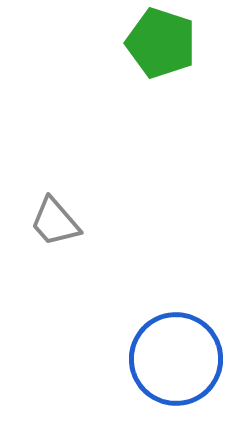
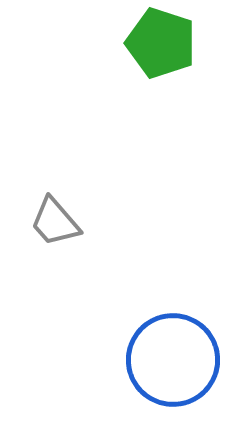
blue circle: moved 3 px left, 1 px down
